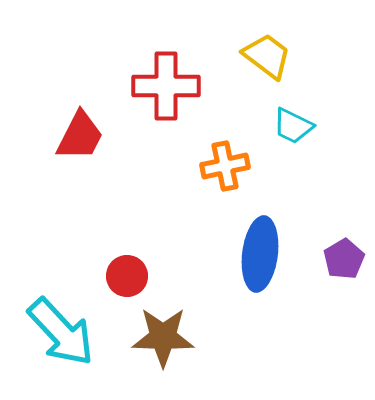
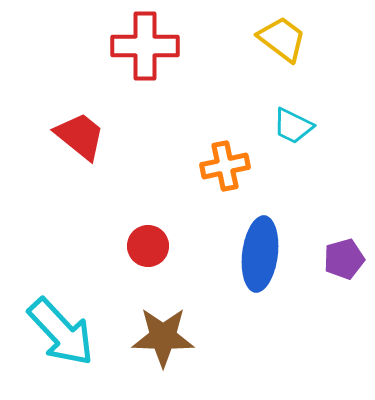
yellow trapezoid: moved 15 px right, 17 px up
red cross: moved 21 px left, 40 px up
red trapezoid: rotated 78 degrees counterclockwise
purple pentagon: rotated 15 degrees clockwise
red circle: moved 21 px right, 30 px up
